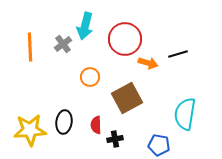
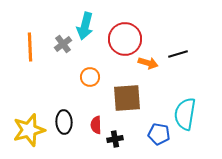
brown square: rotated 24 degrees clockwise
black ellipse: rotated 10 degrees counterclockwise
yellow star: moved 1 px left; rotated 12 degrees counterclockwise
blue pentagon: moved 11 px up
